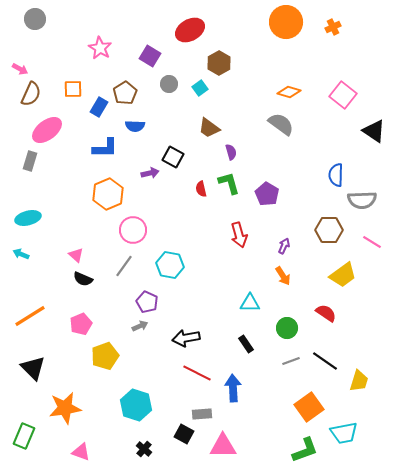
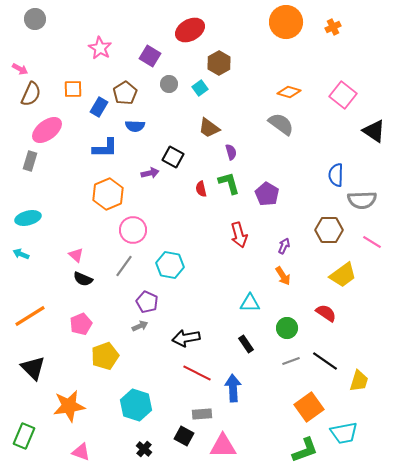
orange star at (65, 408): moved 4 px right, 2 px up
black square at (184, 434): moved 2 px down
